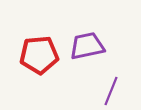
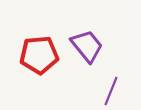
purple trapezoid: rotated 63 degrees clockwise
